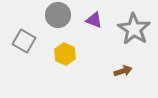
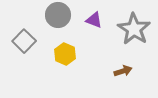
gray square: rotated 15 degrees clockwise
